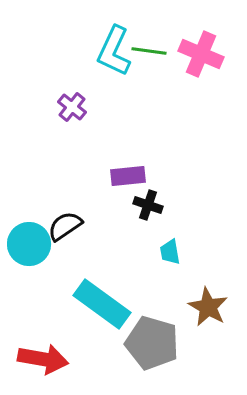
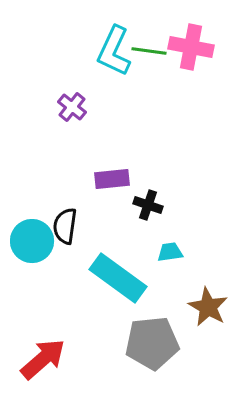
pink cross: moved 10 px left, 7 px up; rotated 12 degrees counterclockwise
purple rectangle: moved 16 px left, 3 px down
black semicircle: rotated 48 degrees counterclockwise
cyan circle: moved 3 px right, 3 px up
cyan trapezoid: rotated 92 degrees clockwise
cyan rectangle: moved 16 px right, 26 px up
gray pentagon: rotated 22 degrees counterclockwise
red arrow: rotated 51 degrees counterclockwise
